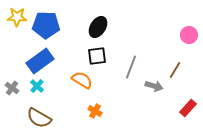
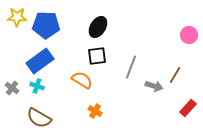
brown line: moved 5 px down
cyan cross: rotated 24 degrees counterclockwise
